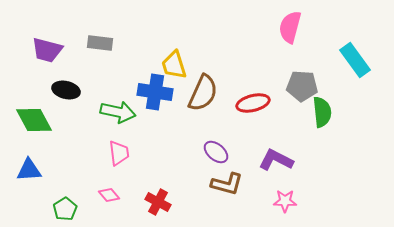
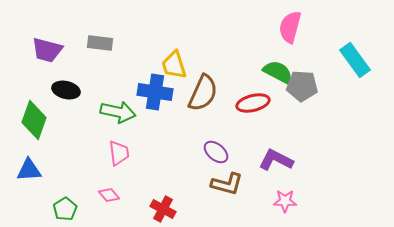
green semicircle: moved 44 px left, 40 px up; rotated 56 degrees counterclockwise
green diamond: rotated 48 degrees clockwise
red cross: moved 5 px right, 7 px down
